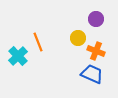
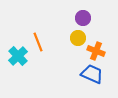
purple circle: moved 13 px left, 1 px up
